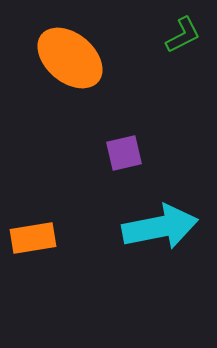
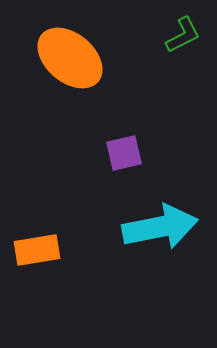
orange rectangle: moved 4 px right, 12 px down
